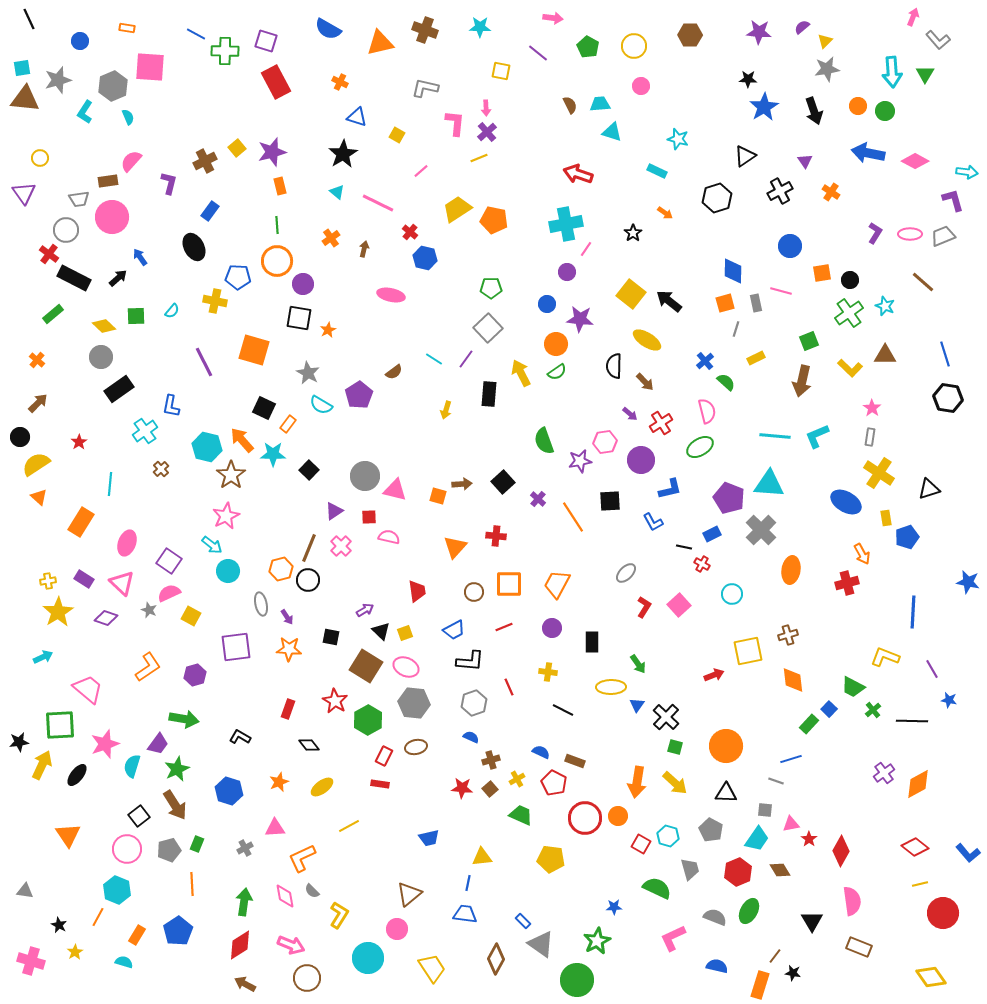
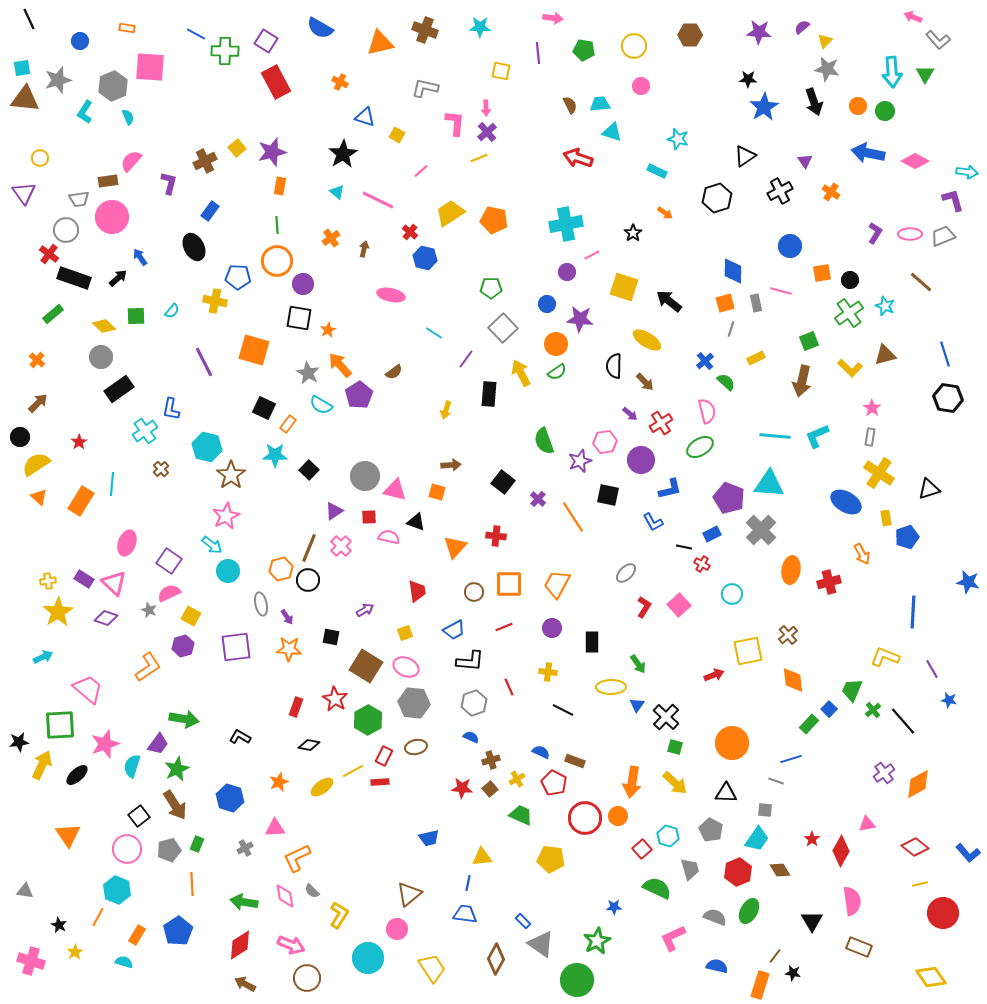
pink arrow at (913, 17): rotated 90 degrees counterclockwise
blue semicircle at (328, 29): moved 8 px left, 1 px up
purple square at (266, 41): rotated 15 degrees clockwise
green pentagon at (588, 47): moved 4 px left, 3 px down; rotated 20 degrees counterclockwise
purple line at (538, 53): rotated 45 degrees clockwise
gray star at (827, 69): rotated 20 degrees clockwise
black arrow at (814, 111): moved 9 px up
blue triangle at (357, 117): moved 8 px right
red arrow at (578, 174): moved 16 px up
orange rectangle at (280, 186): rotated 24 degrees clockwise
pink line at (378, 203): moved 3 px up
yellow trapezoid at (457, 209): moved 7 px left, 4 px down
pink line at (586, 249): moved 6 px right, 6 px down; rotated 28 degrees clockwise
black rectangle at (74, 278): rotated 8 degrees counterclockwise
brown line at (923, 282): moved 2 px left
yellow square at (631, 294): moved 7 px left, 7 px up; rotated 20 degrees counterclockwise
gray square at (488, 328): moved 15 px right
gray line at (736, 329): moved 5 px left
brown triangle at (885, 355): rotated 15 degrees counterclockwise
cyan line at (434, 359): moved 26 px up
blue L-shape at (171, 406): moved 3 px down
orange arrow at (242, 440): moved 98 px right, 75 px up
cyan star at (273, 454): moved 2 px right, 1 px down
purple star at (580, 461): rotated 10 degrees counterclockwise
black square at (503, 482): rotated 10 degrees counterclockwise
cyan line at (110, 484): moved 2 px right
brown arrow at (462, 484): moved 11 px left, 19 px up
orange square at (438, 496): moved 1 px left, 4 px up
black square at (610, 501): moved 2 px left, 6 px up; rotated 15 degrees clockwise
orange rectangle at (81, 522): moved 21 px up
pink triangle at (122, 583): moved 8 px left
red cross at (847, 583): moved 18 px left, 1 px up
black triangle at (381, 631): moved 35 px right, 109 px up; rotated 24 degrees counterclockwise
brown cross at (788, 635): rotated 24 degrees counterclockwise
purple hexagon at (195, 675): moved 12 px left, 29 px up
green trapezoid at (853, 687): moved 1 px left, 3 px down; rotated 85 degrees clockwise
red star at (335, 701): moved 2 px up
red rectangle at (288, 709): moved 8 px right, 2 px up
black line at (912, 721): moved 9 px left; rotated 48 degrees clockwise
black diamond at (309, 745): rotated 40 degrees counterclockwise
orange circle at (726, 746): moved 6 px right, 3 px up
black ellipse at (77, 775): rotated 10 degrees clockwise
orange arrow at (637, 782): moved 5 px left
red rectangle at (380, 784): moved 2 px up; rotated 12 degrees counterclockwise
blue hexagon at (229, 791): moved 1 px right, 7 px down
pink triangle at (791, 824): moved 76 px right
yellow line at (349, 826): moved 4 px right, 55 px up
red star at (809, 839): moved 3 px right
red square at (641, 844): moved 1 px right, 5 px down; rotated 18 degrees clockwise
orange L-shape at (302, 858): moved 5 px left
green arrow at (244, 902): rotated 88 degrees counterclockwise
